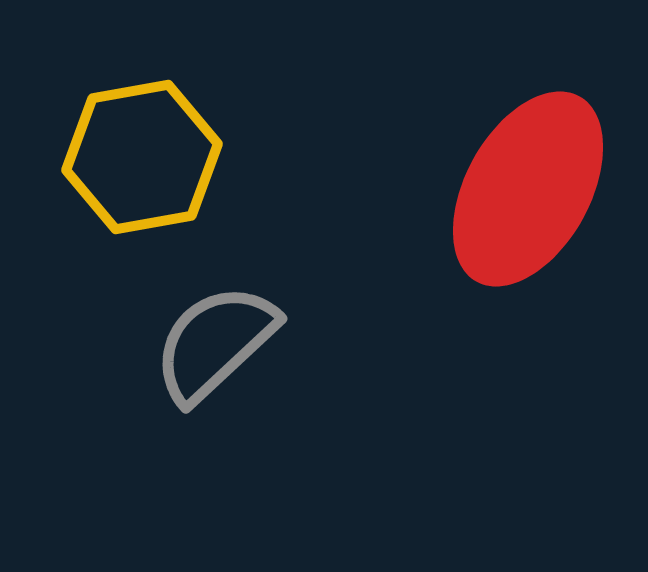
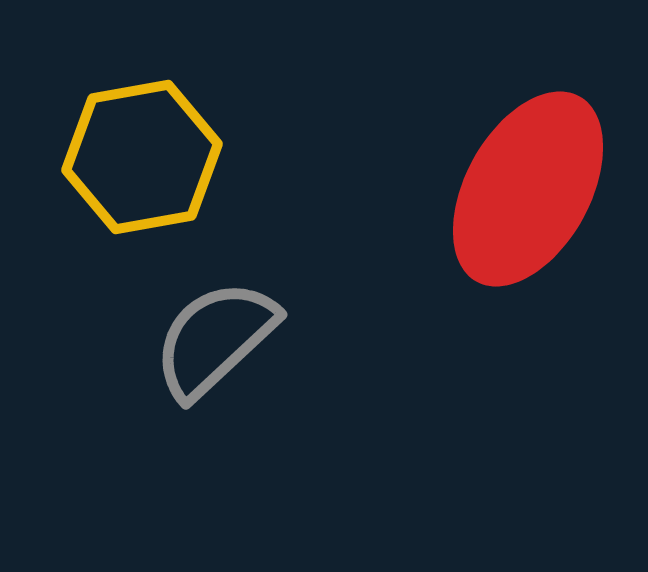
gray semicircle: moved 4 px up
